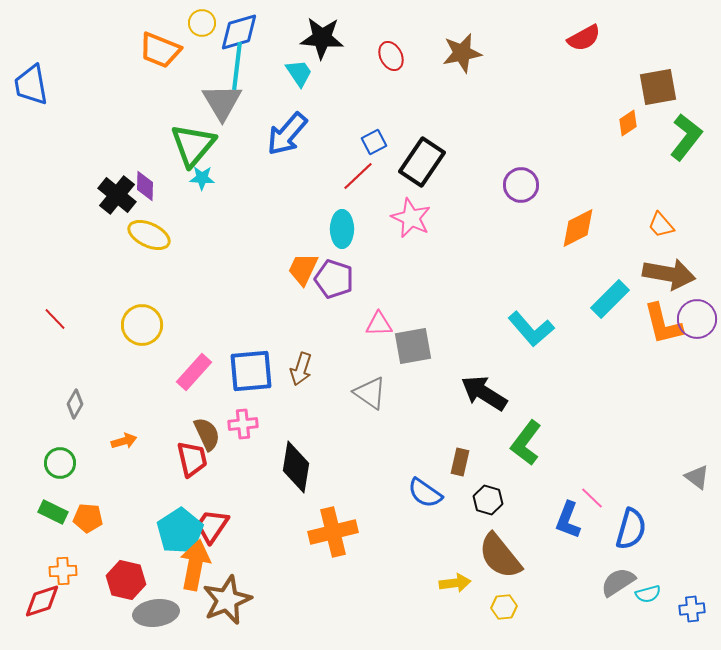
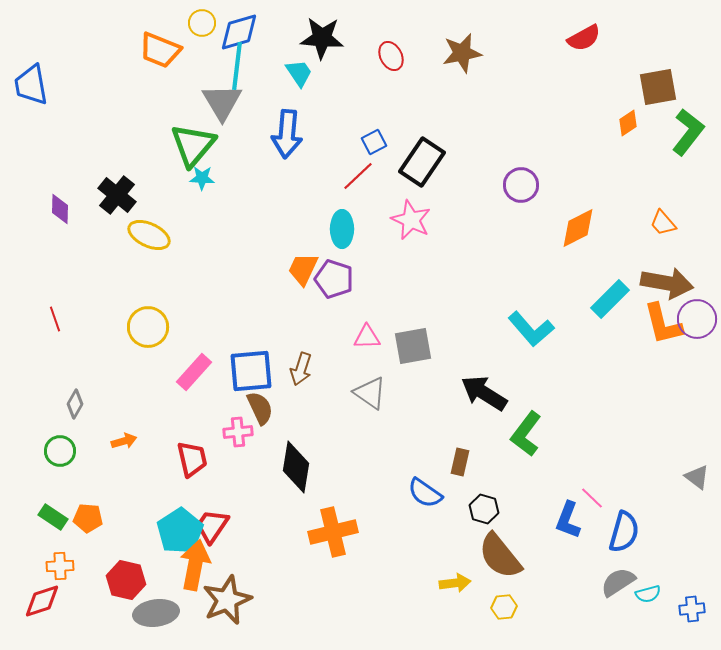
blue arrow at (287, 134): rotated 36 degrees counterclockwise
green L-shape at (686, 137): moved 2 px right, 5 px up
purple diamond at (145, 186): moved 85 px left, 23 px down
pink star at (411, 218): moved 2 px down
orange trapezoid at (661, 225): moved 2 px right, 2 px up
brown arrow at (669, 274): moved 2 px left, 9 px down
red line at (55, 319): rotated 25 degrees clockwise
pink triangle at (379, 324): moved 12 px left, 13 px down
yellow circle at (142, 325): moved 6 px right, 2 px down
pink cross at (243, 424): moved 5 px left, 8 px down
brown semicircle at (207, 434): moved 53 px right, 26 px up
green L-shape at (526, 443): moved 9 px up
green circle at (60, 463): moved 12 px up
black hexagon at (488, 500): moved 4 px left, 9 px down
green rectangle at (53, 512): moved 5 px down; rotated 8 degrees clockwise
blue semicircle at (631, 529): moved 7 px left, 3 px down
orange cross at (63, 571): moved 3 px left, 5 px up
